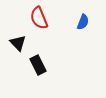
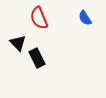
blue semicircle: moved 2 px right, 4 px up; rotated 126 degrees clockwise
black rectangle: moved 1 px left, 7 px up
